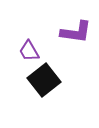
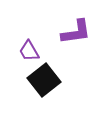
purple L-shape: rotated 16 degrees counterclockwise
